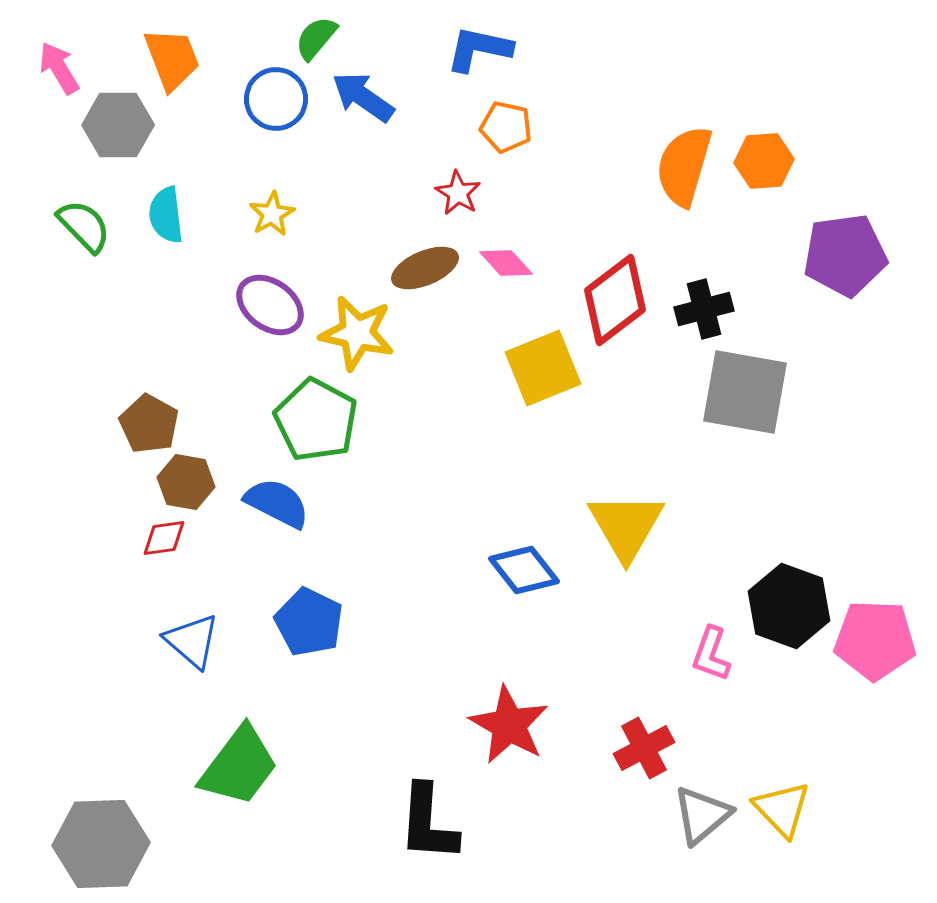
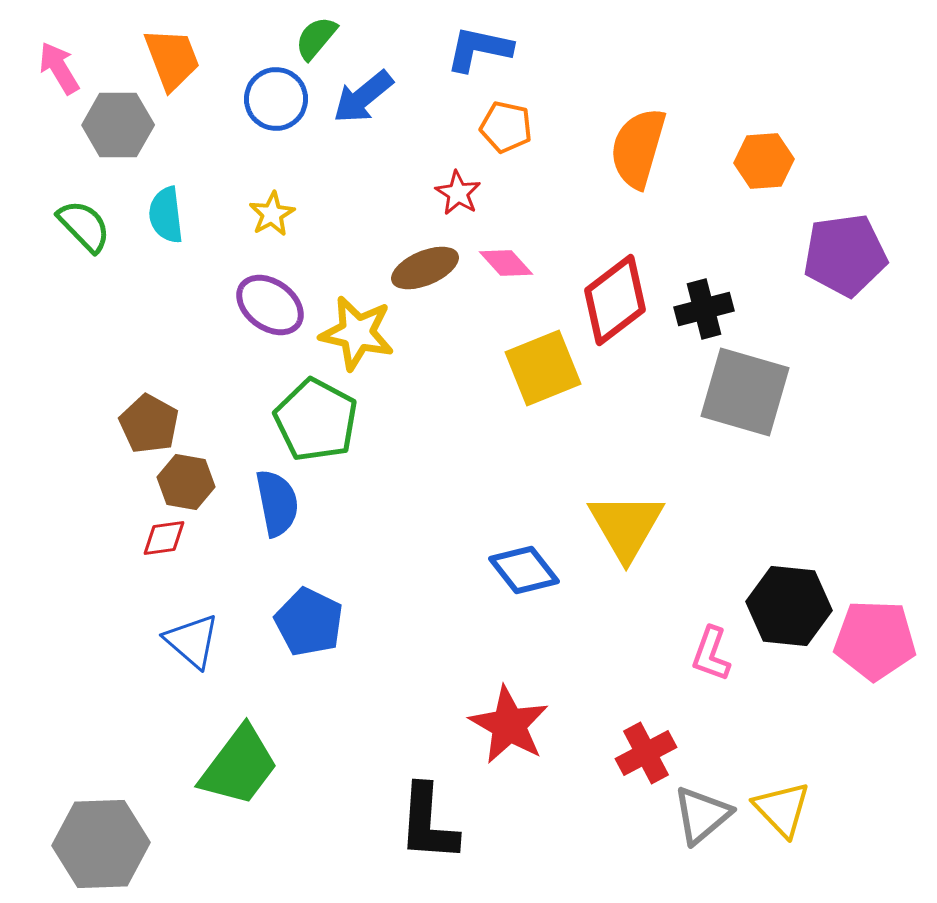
blue arrow at (363, 97): rotated 74 degrees counterclockwise
orange semicircle at (684, 166): moved 46 px left, 18 px up
gray square at (745, 392): rotated 6 degrees clockwise
blue semicircle at (277, 503): rotated 52 degrees clockwise
black hexagon at (789, 606): rotated 14 degrees counterclockwise
red cross at (644, 748): moved 2 px right, 5 px down
